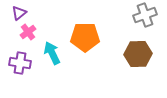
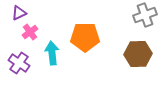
purple triangle: rotated 14 degrees clockwise
pink cross: moved 2 px right
cyan arrow: rotated 20 degrees clockwise
purple cross: moved 1 px left; rotated 25 degrees clockwise
